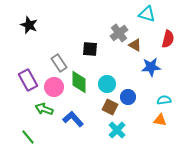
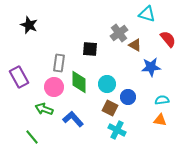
red semicircle: rotated 54 degrees counterclockwise
gray rectangle: rotated 42 degrees clockwise
purple rectangle: moved 9 px left, 3 px up
cyan semicircle: moved 2 px left
brown square: moved 1 px down
cyan cross: rotated 18 degrees counterclockwise
green line: moved 4 px right
